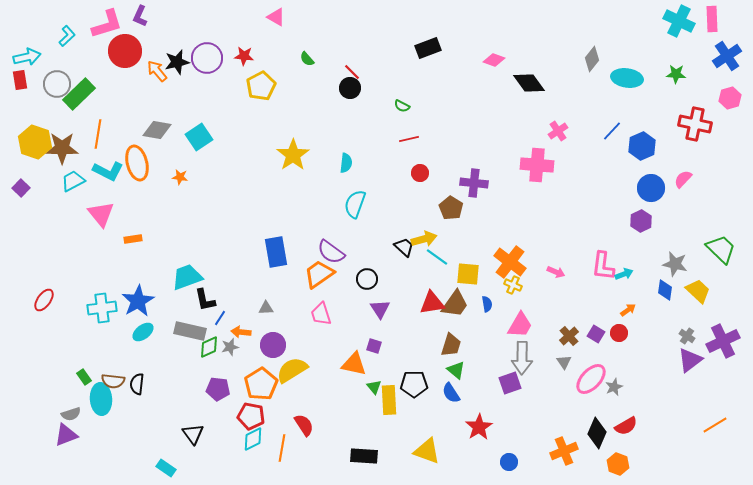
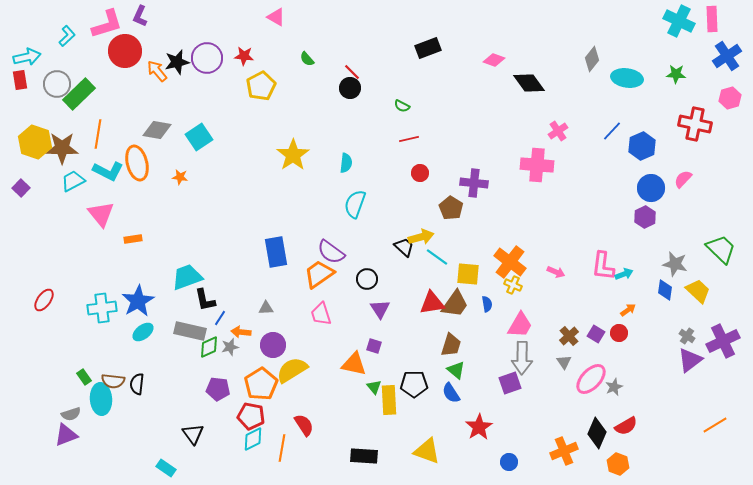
purple hexagon at (641, 221): moved 4 px right, 4 px up
yellow arrow at (424, 239): moved 3 px left, 2 px up
